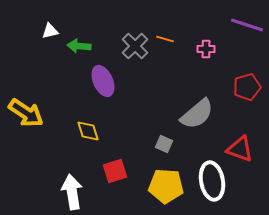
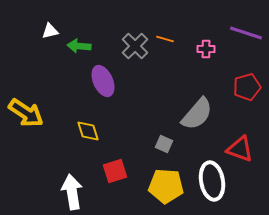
purple line: moved 1 px left, 8 px down
gray semicircle: rotated 9 degrees counterclockwise
